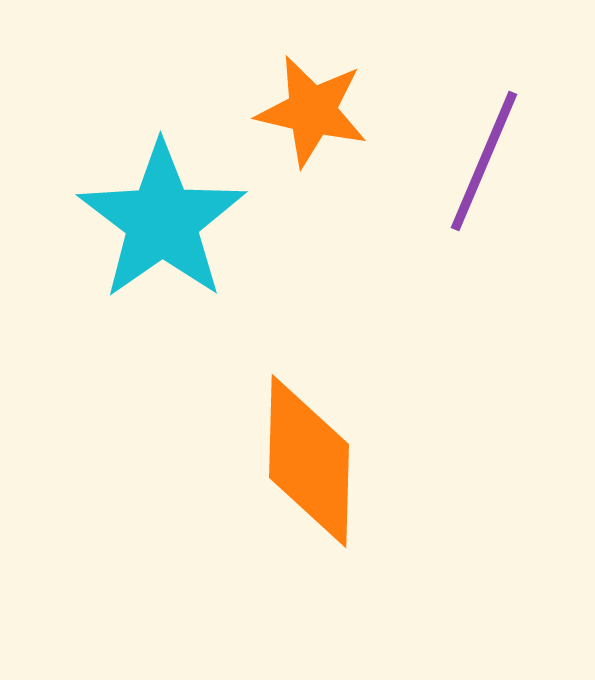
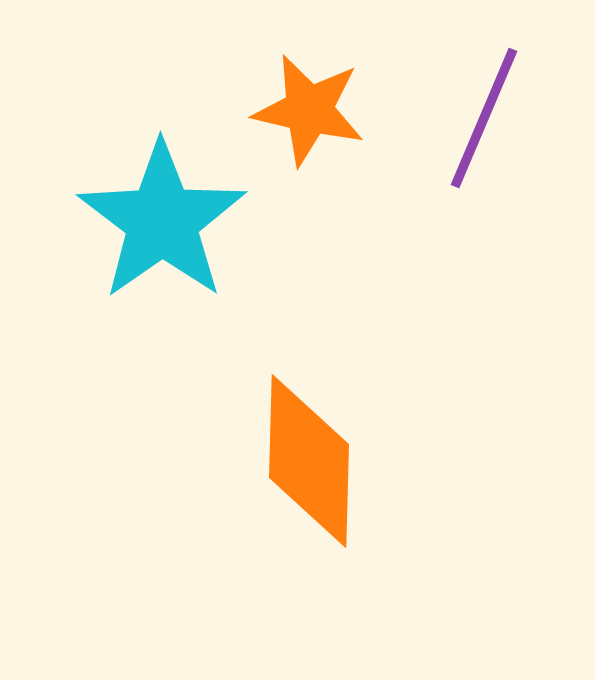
orange star: moved 3 px left, 1 px up
purple line: moved 43 px up
